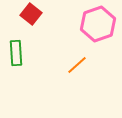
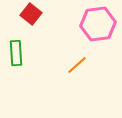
pink hexagon: rotated 12 degrees clockwise
